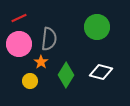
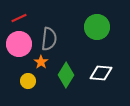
white diamond: moved 1 px down; rotated 10 degrees counterclockwise
yellow circle: moved 2 px left
